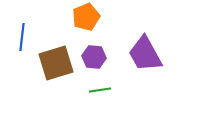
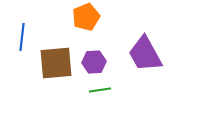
purple hexagon: moved 5 px down; rotated 10 degrees counterclockwise
brown square: rotated 12 degrees clockwise
